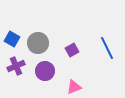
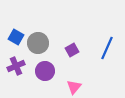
blue square: moved 4 px right, 2 px up
blue line: rotated 50 degrees clockwise
pink triangle: rotated 28 degrees counterclockwise
